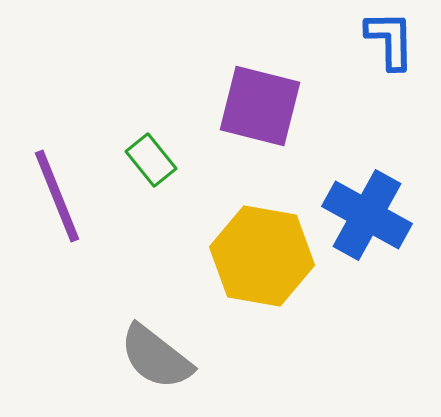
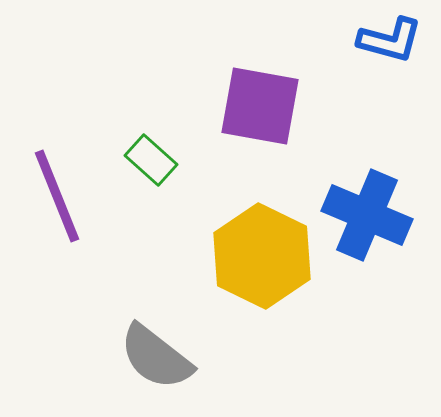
blue L-shape: rotated 106 degrees clockwise
purple square: rotated 4 degrees counterclockwise
green rectangle: rotated 9 degrees counterclockwise
blue cross: rotated 6 degrees counterclockwise
yellow hexagon: rotated 16 degrees clockwise
